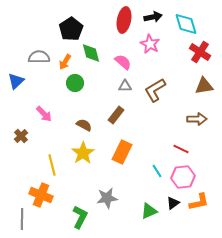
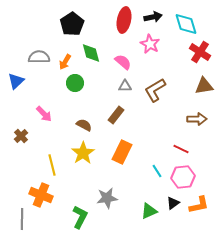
black pentagon: moved 1 px right, 5 px up
orange L-shape: moved 3 px down
